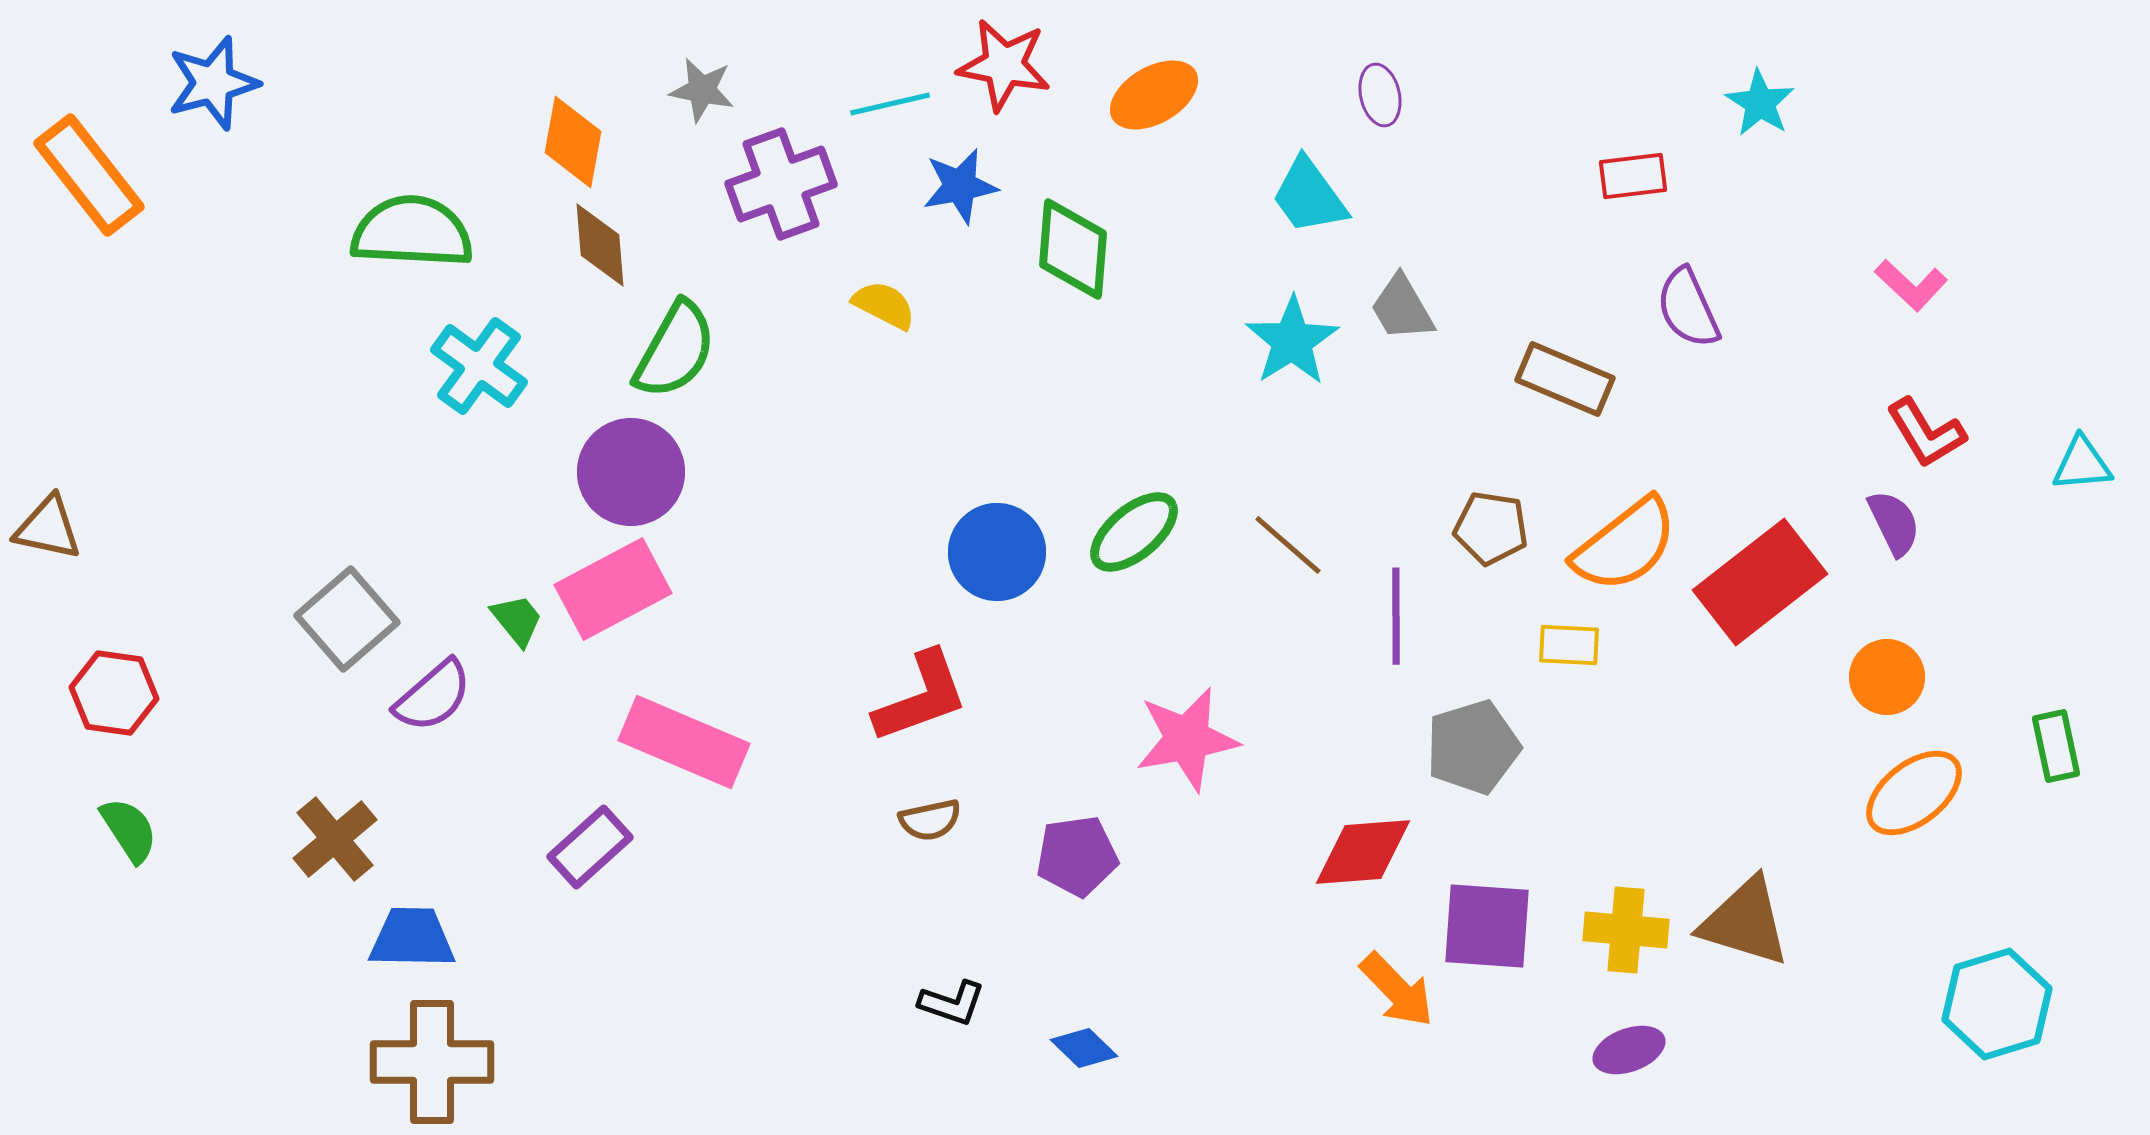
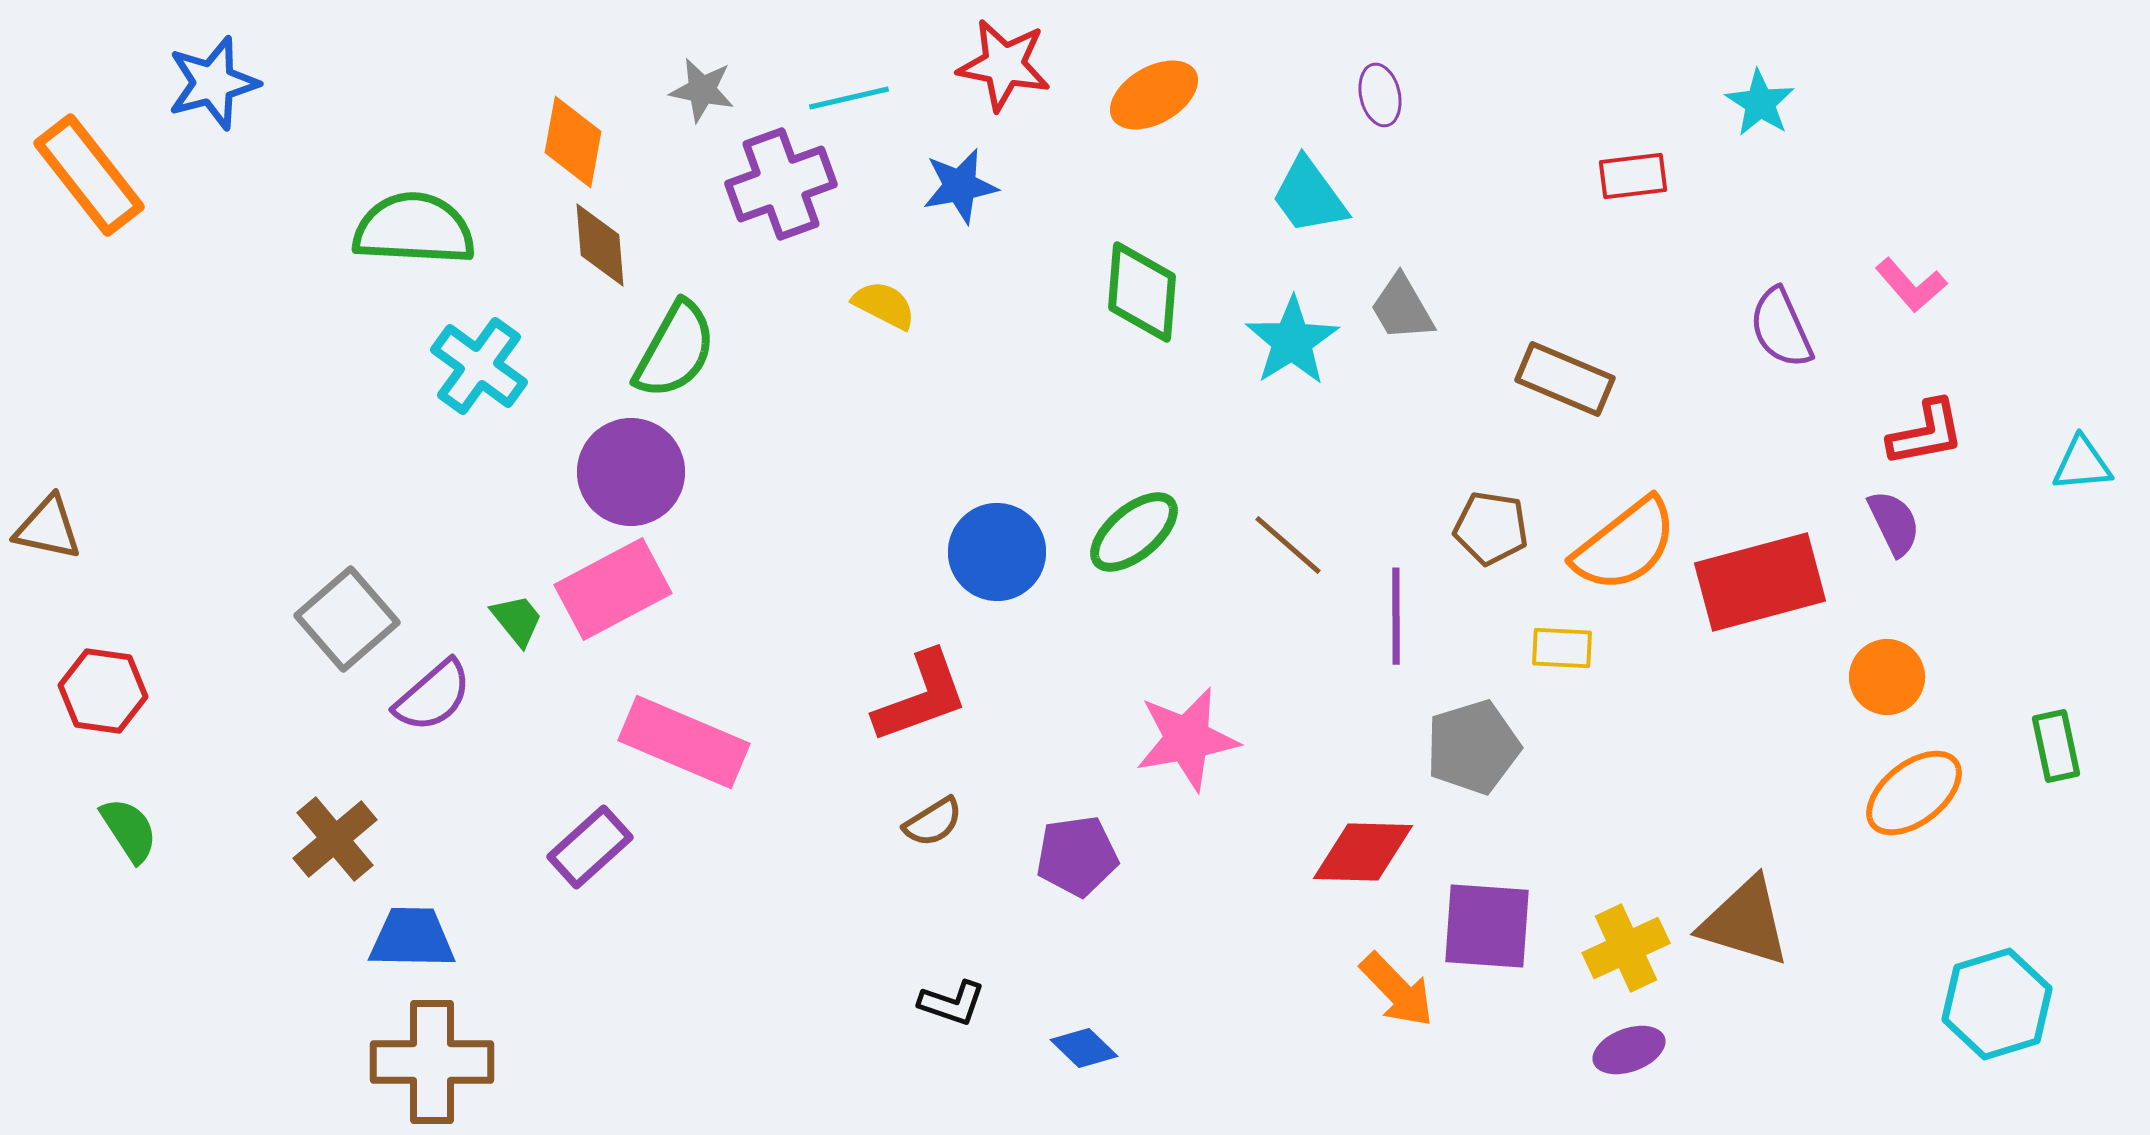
cyan line at (890, 104): moved 41 px left, 6 px up
green semicircle at (412, 232): moved 2 px right, 3 px up
green diamond at (1073, 249): moved 69 px right, 43 px down
pink L-shape at (1911, 285): rotated 6 degrees clockwise
purple semicircle at (1688, 308): moved 93 px right, 20 px down
red L-shape at (1926, 433): rotated 70 degrees counterclockwise
red rectangle at (1760, 582): rotated 23 degrees clockwise
yellow rectangle at (1569, 645): moved 7 px left, 3 px down
red hexagon at (114, 693): moved 11 px left, 2 px up
brown semicircle at (930, 820): moved 3 px right, 2 px down; rotated 20 degrees counterclockwise
red diamond at (1363, 852): rotated 6 degrees clockwise
yellow cross at (1626, 930): moved 18 px down; rotated 30 degrees counterclockwise
